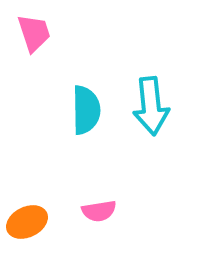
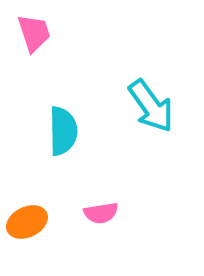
cyan arrow: rotated 30 degrees counterclockwise
cyan semicircle: moved 23 px left, 21 px down
pink semicircle: moved 2 px right, 2 px down
